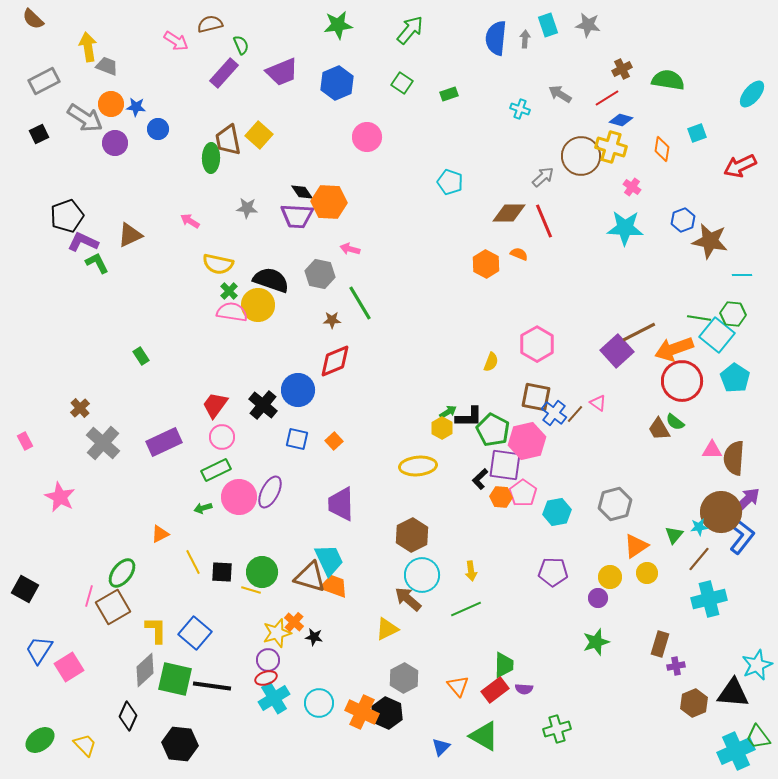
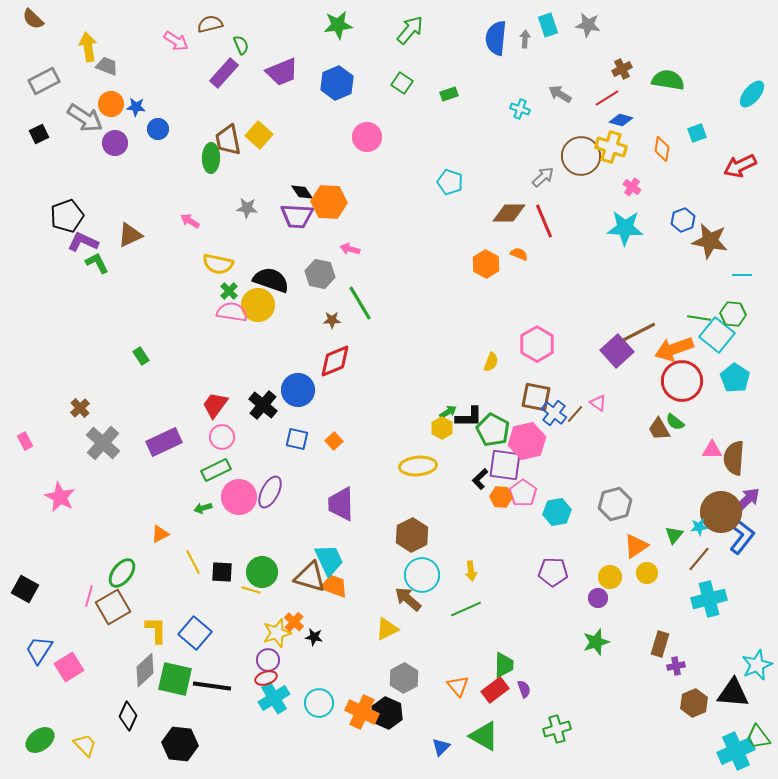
purple semicircle at (524, 689): rotated 114 degrees counterclockwise
